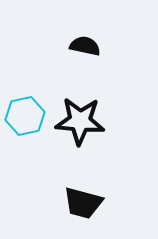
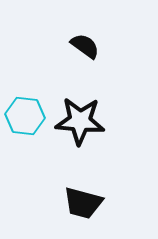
black semicircle: rotated 24 degrees clockwise
cyan hexagon: rotated 18 degrees clockwise
